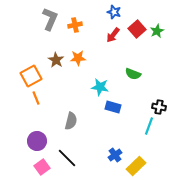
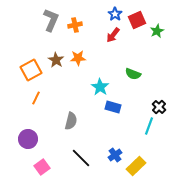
blue star: moved 1 px right, 2 px down; rotated 16 degrees clockwise
gray L-shape: moved 1 px right, 1 px down
red square: moved 9 px up; rotated 18 degrees clockwise
orange square: moved 6 px up
cyan star: rotated 24 degrees clockwise
orange line: rotated 48 degrees clockwise
black cross: rotated 32 degrees clockwise
purple circle: moved 9 px left, 2 px up
black line: moved 14 px right
